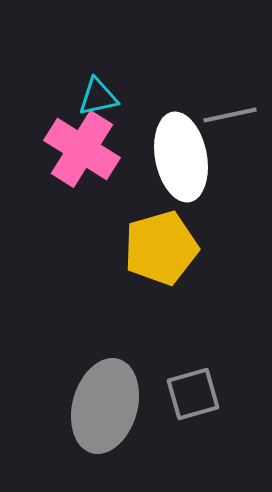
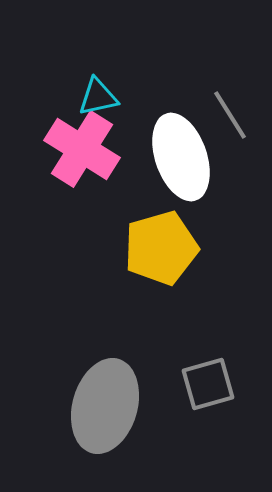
gray line: rotated 70 degrees clockwise
white ellipse: rotated 8 degrees counterclockwise
gray square: moved 15 px right, 10 px up
